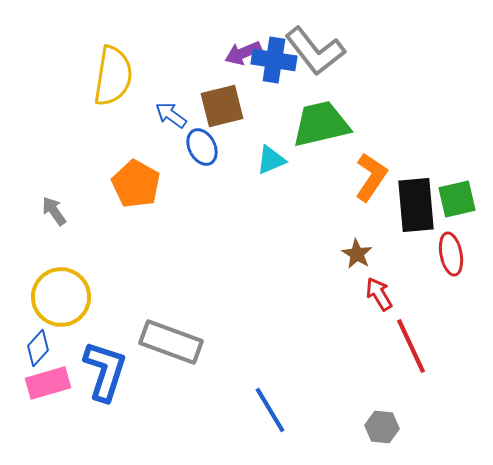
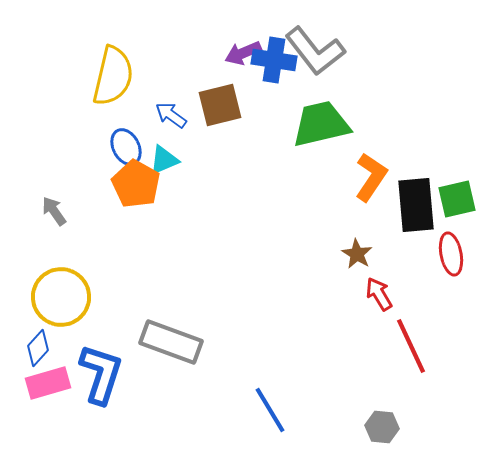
yellow semicircle: rotated 4 degrees clockwise
brown square: moved 2 px left, 1 px up
blue ellipse: moved 76 px left
cyan triangle: moved 107 px left
blue L-shape: moved 4 px left, 3 px down
